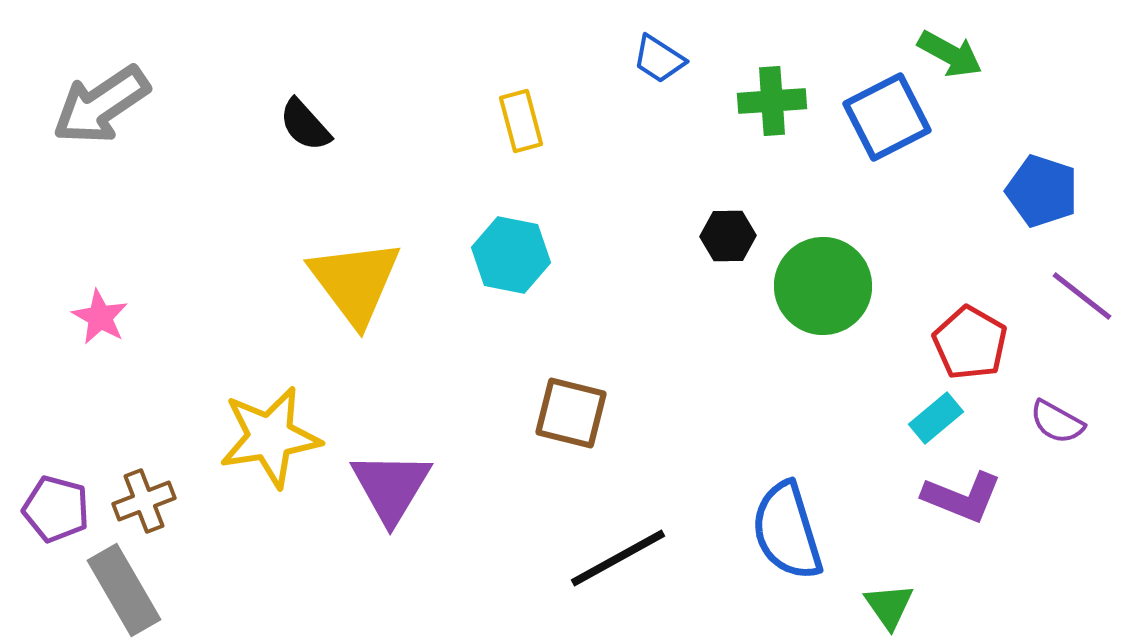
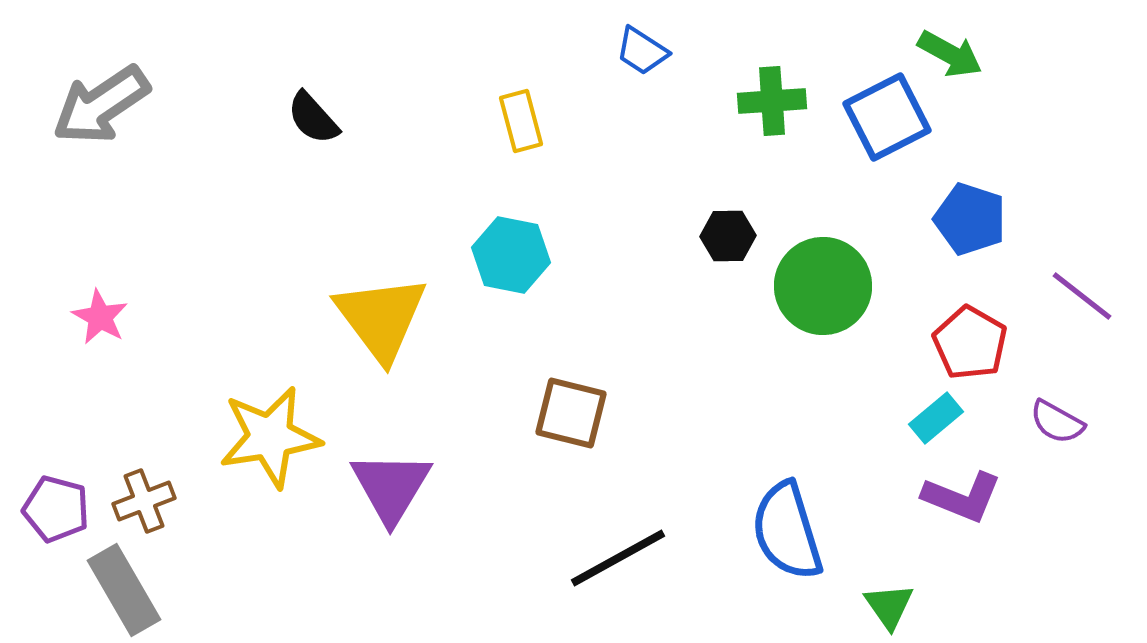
blue trapezoid: moved 17 px left, 8 px up
black semicircle: moved 8 px right, 7 px up
blue pentagon: moved 72 px left, 28 px down
yellow triangle: moved 26 px right, 36 px down
